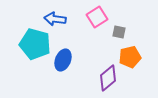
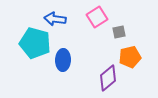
gray square: rotated 24 degrees counterclockwise
cyan pentagon: moved 1 px up
blue ellipse: rotated 20 degrees counterclockwise
